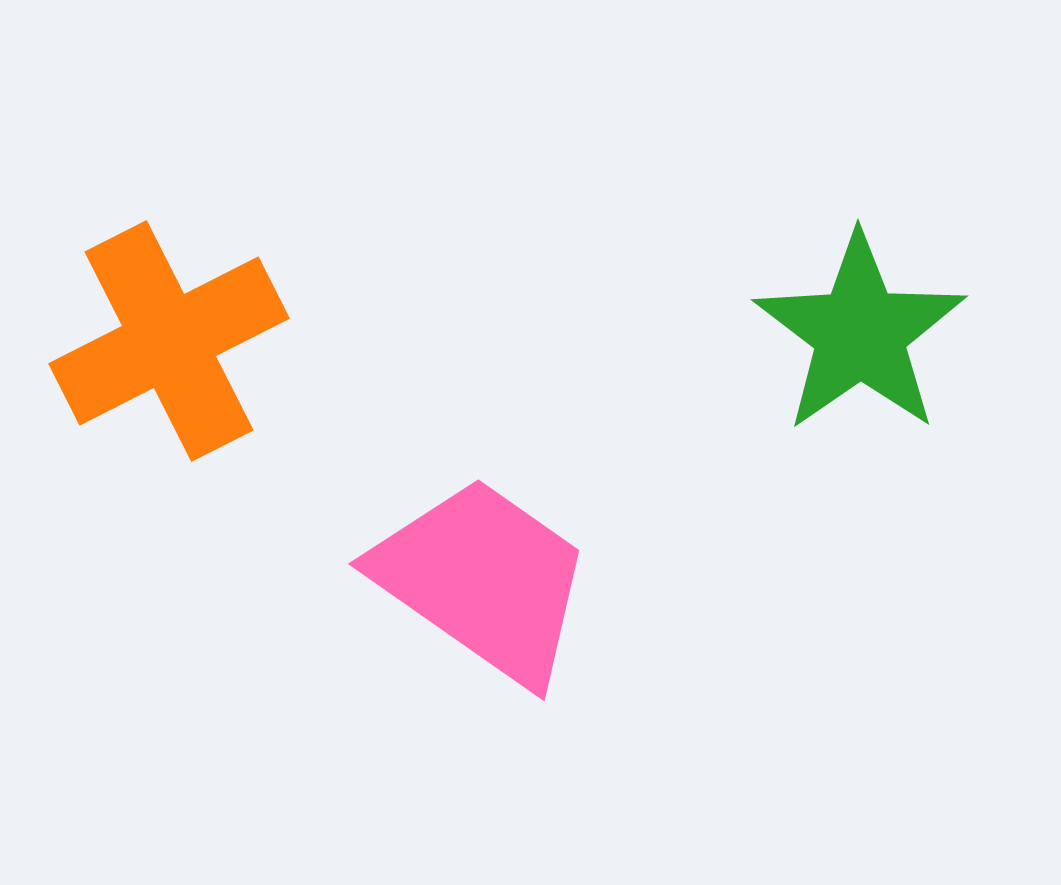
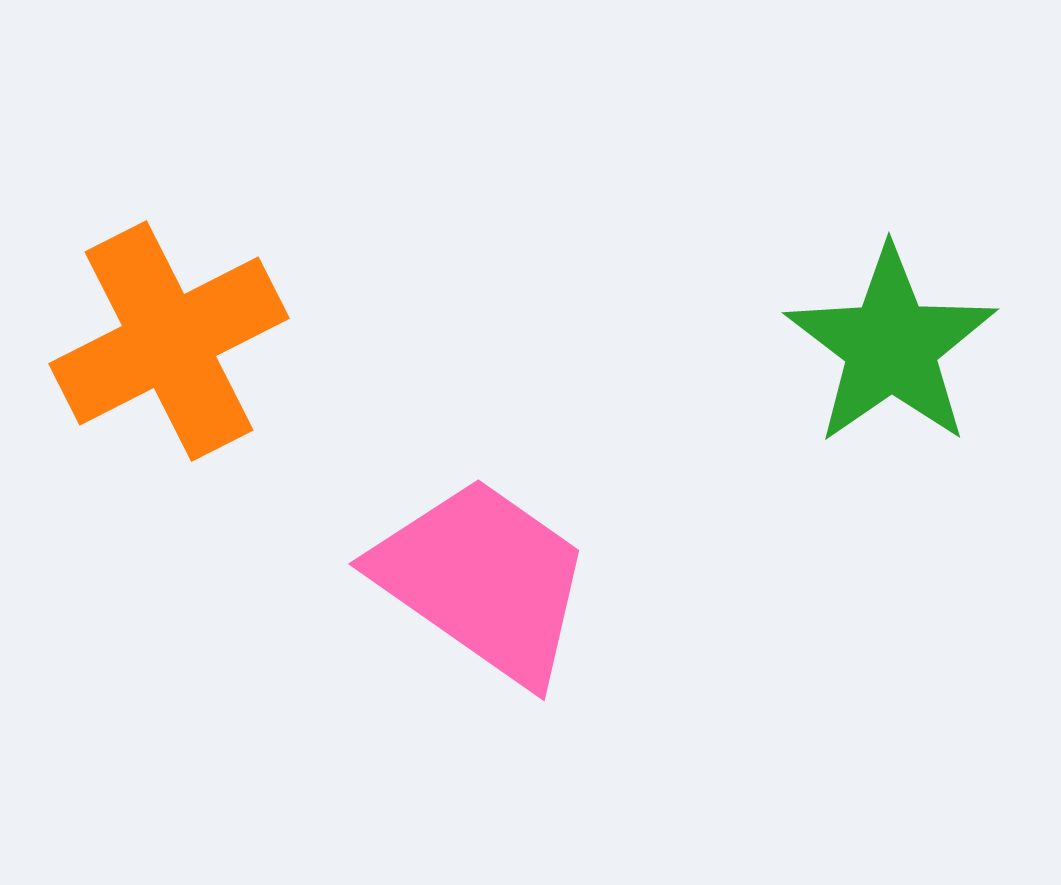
green star: moved 31 px right, 13 px down
